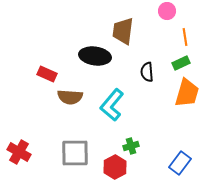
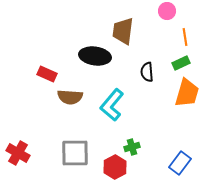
green cross: moved 1 px right, 1 px down
red cross: moved 1 px left, 1 px down
